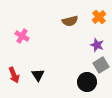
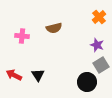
brown semicircle: moved 16 px left, 7 px down
pink cross: rotated 24 degrees counterclockwise
red arrow: rotated 140 degrees clockwise
